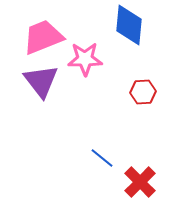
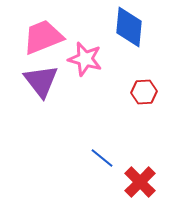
blue diamond: moved 2 px down
pink star: rotated 16 degrees clockwise
red hexagon: moved 1 px right
